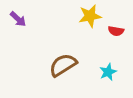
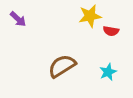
red semicircle: moved 5 px left
brown semicircle: moved 1 px left, 1 px down
